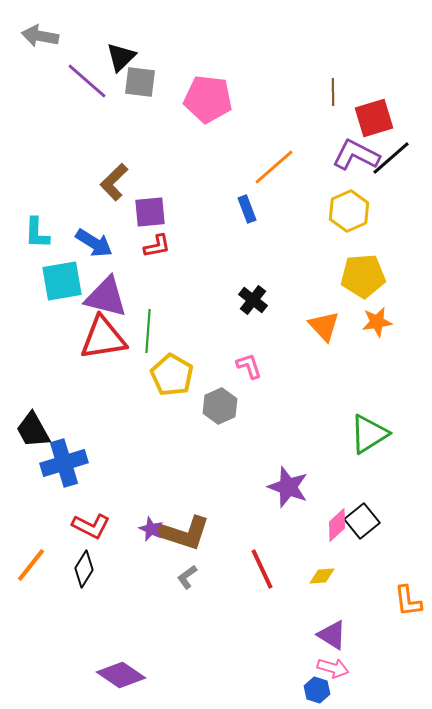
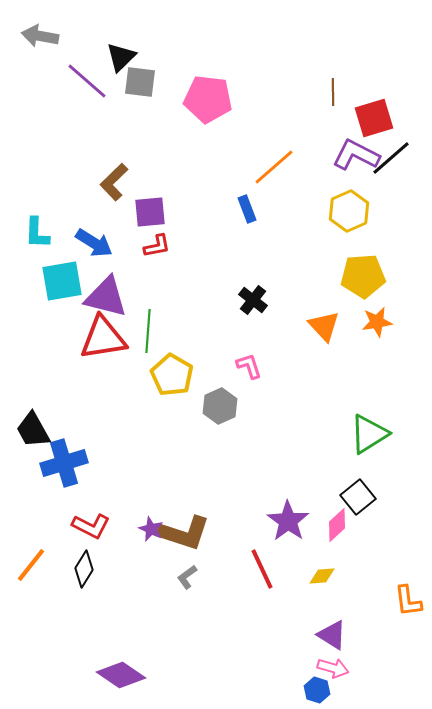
purple star at (288, 487): moved 34 px down; rotated 15 degrees clockwise
black square at (362, 521): moved 4 px left, 24 px up
